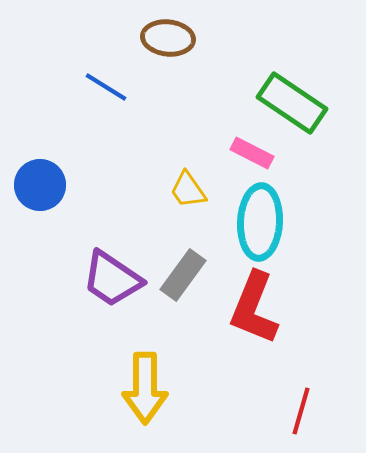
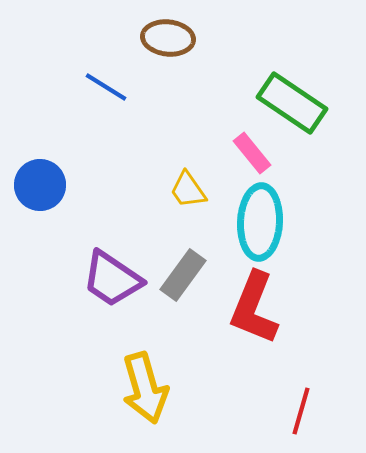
pink rectangle: rotated 24 degrees clockwise
yellow arrow: rotated 16 degrees counterclockwise
